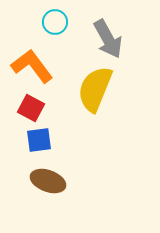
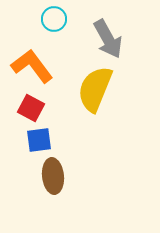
cyan circle: moved 1 px left, 3 px up
brown ellipse: moved 5 px right, 5 px up; rotated 64 degrees clockwise
